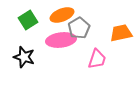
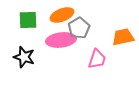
green square: rotated 30 degrees clockwise
orange trapezoid: moved 2 px right, 4 px down
